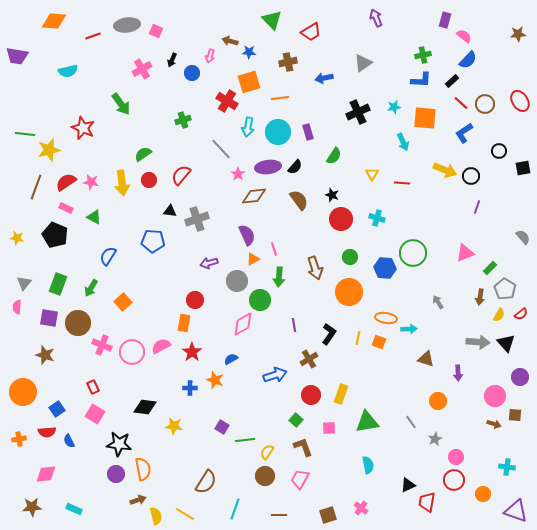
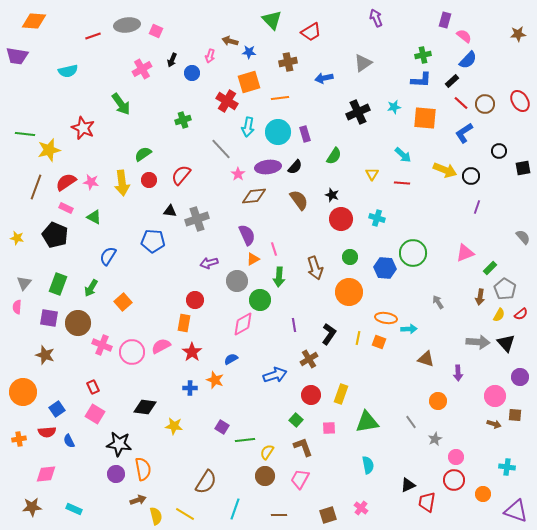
orange diamond at (54, 21): moved 20 px left
purple rectangle at (308, 132): moved 3 px left, 2 px down
cyan arrow at (403, 142): moved 13 px down; rotated 24 degrees counterclockwise
